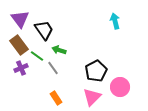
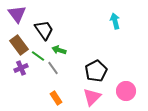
purple triangle: moved 3 px left, 5 px up
green line: moved 1 px right
pink circle: moved 6 px right, 4 px down
